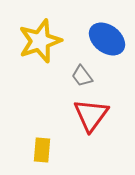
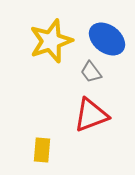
yellow star: moved 11 px right
gray trapezoid: moved 9 px right, 4 px up
red triangle: rotated 33 degrees clockwise
